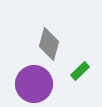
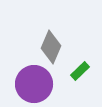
gray diamond: moved 2 px right, 3 px down; rotated 8 degrees clockwise
